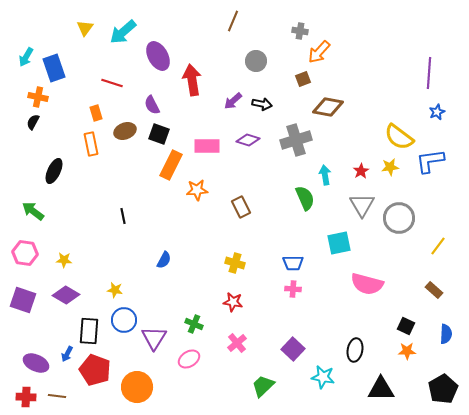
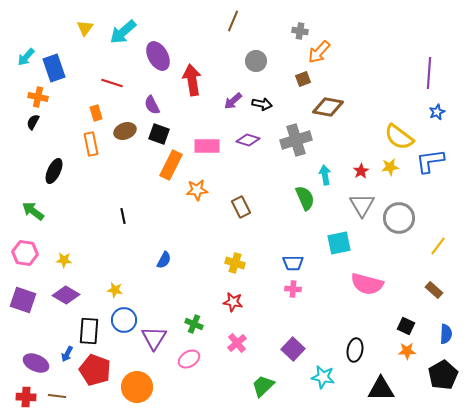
cyan arrow at (26, 57): rotated 12 degrees clockwise
black pentagon at (443, 389): moved 14 px up
